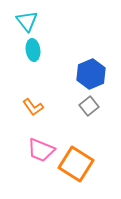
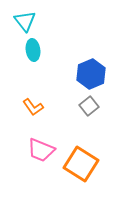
cyan triangle: moved 2 px left
orange square: moved 5 px right
